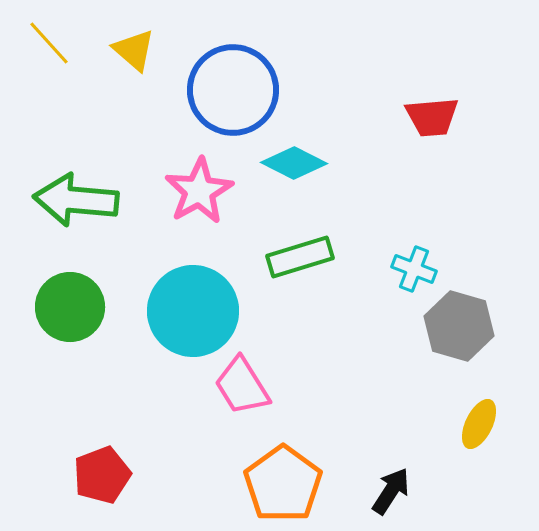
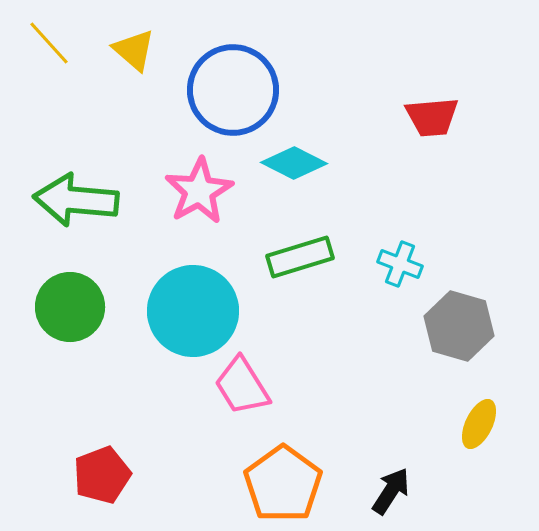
cyan cross: moved 14 px left, 5 px up
